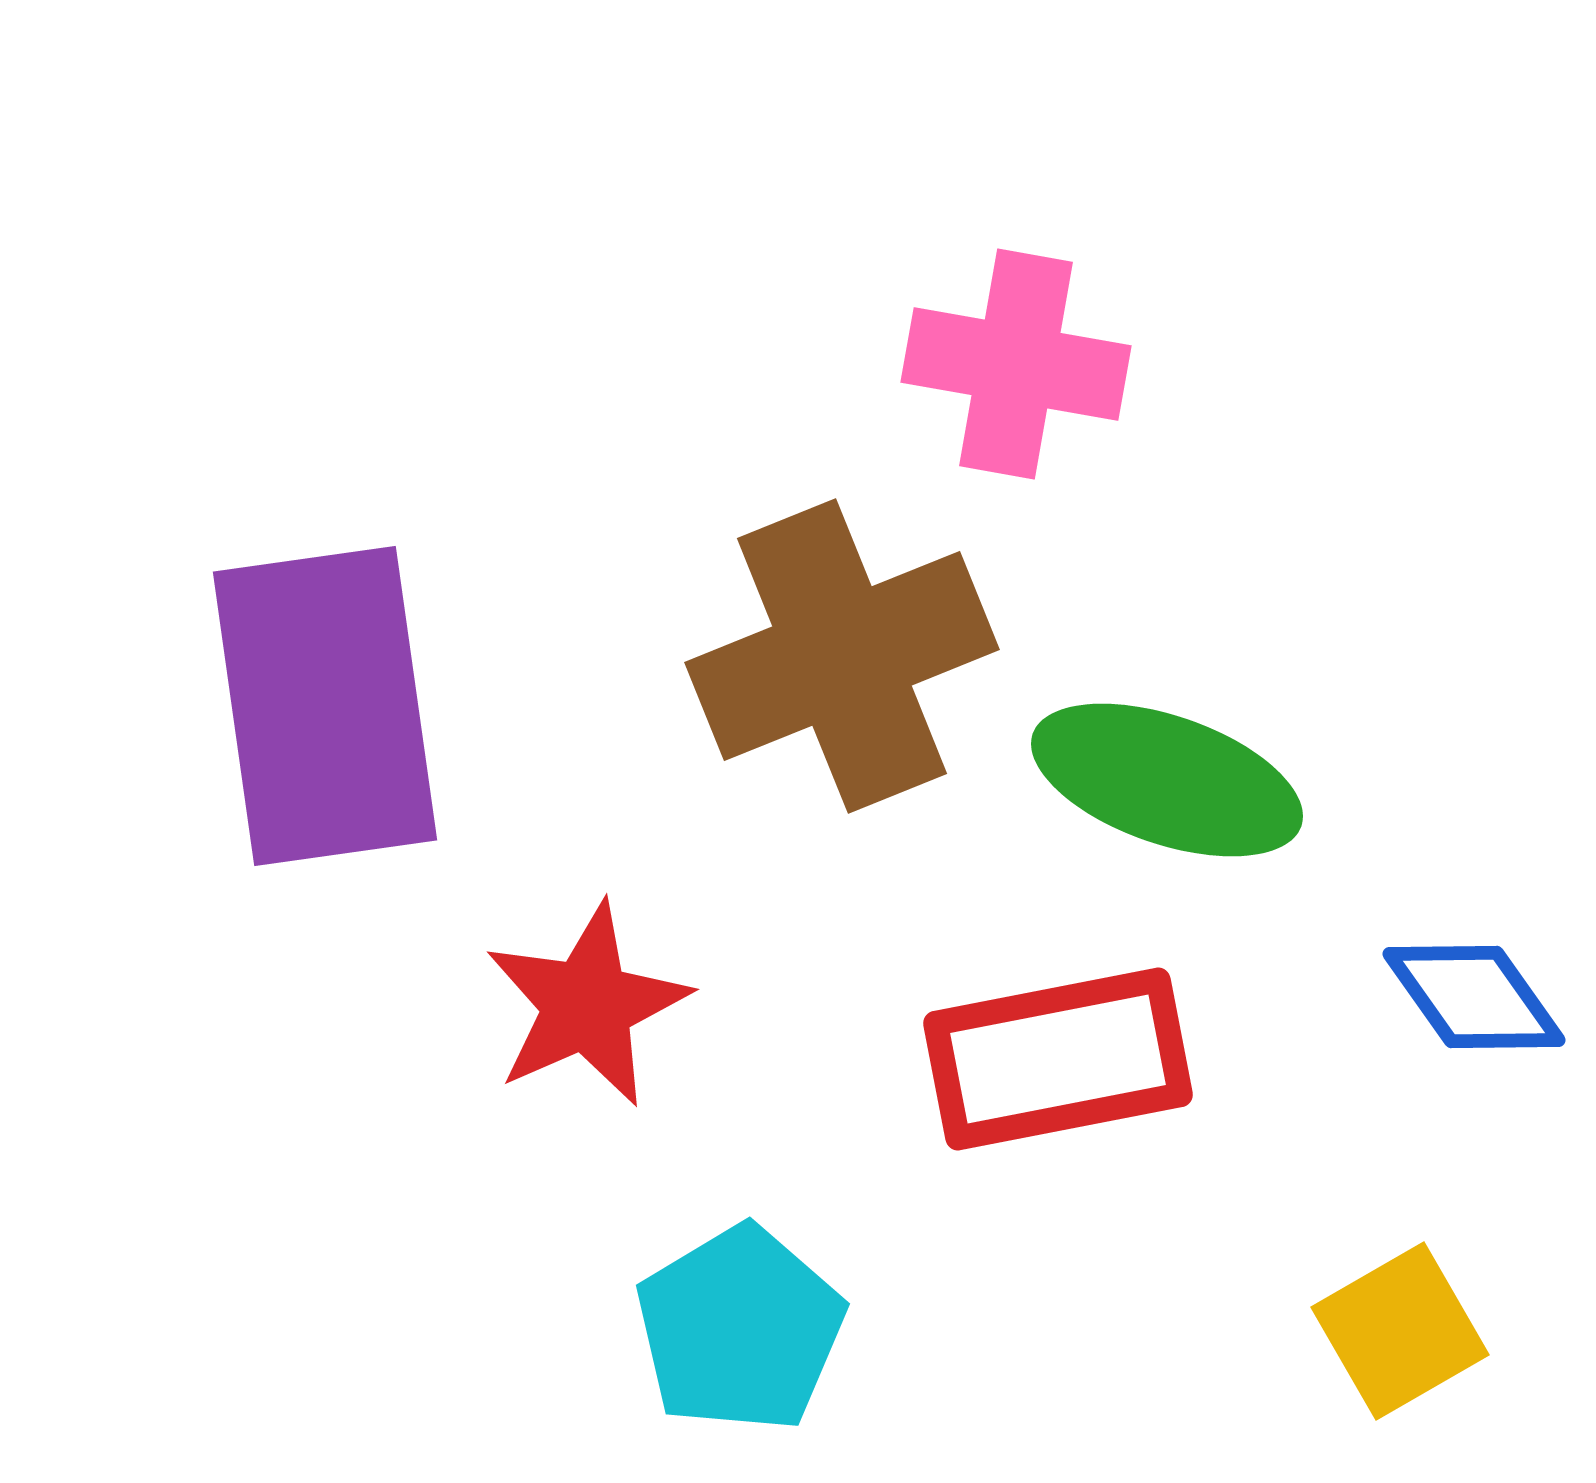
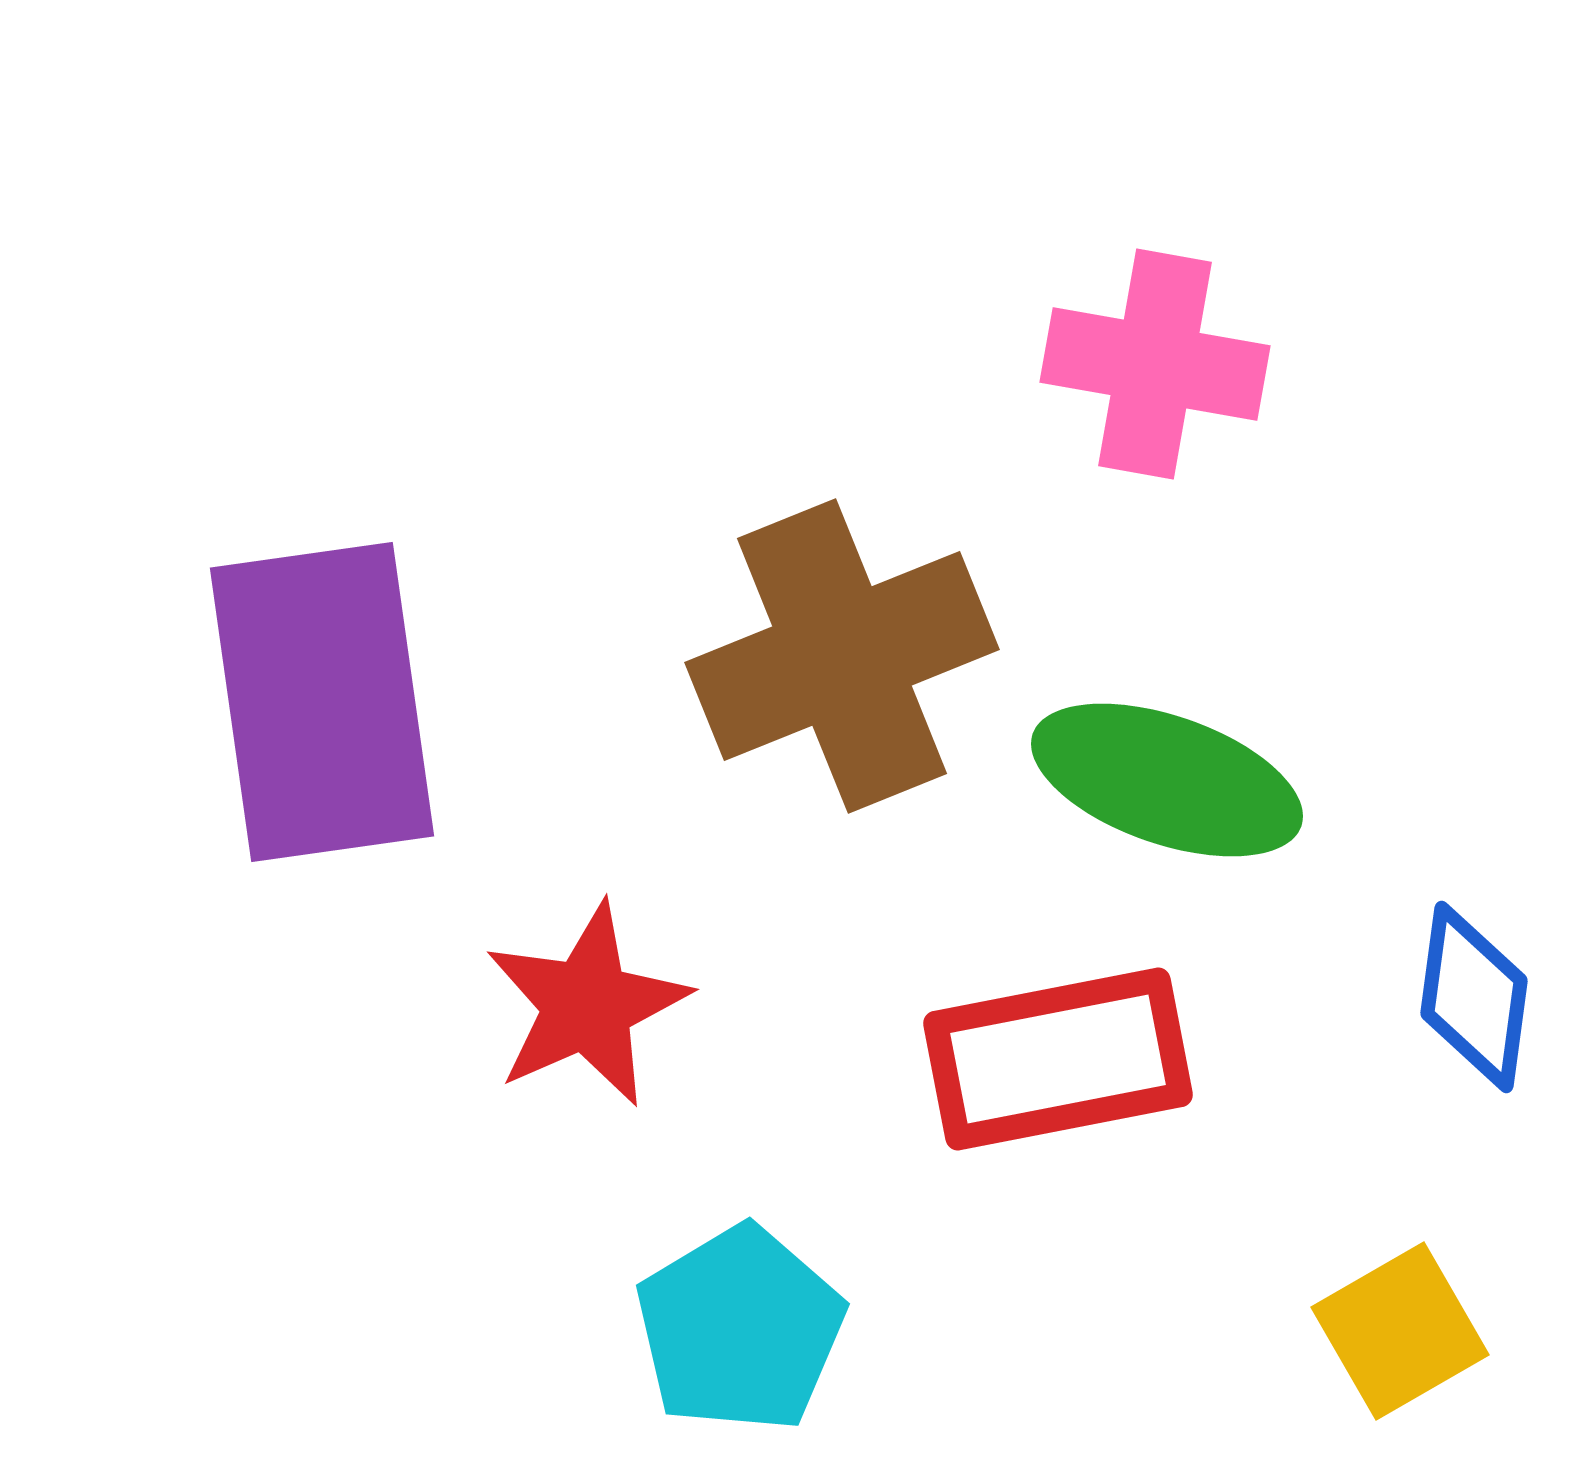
pink cross: moved 139 px right
purple rectangle: moved 3 px left, 4 px up
blue diamond: rotated 43 degrees clockwise
